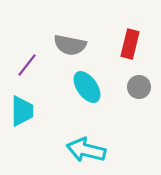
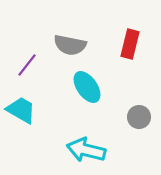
gray circle: moved 30 px down
cyan trapezoid: moved 1 px left, 1 px up; rotated 60 degrees counterclockwise
